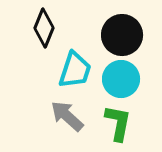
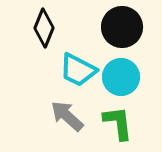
black circle: moved 8 px up
cyan trapezoid: moved 3 px right; rotated 99 degrees clockwise
cyan circle: moved 2 px up
green L-shape: rotated 18 degrees counterclockwise
